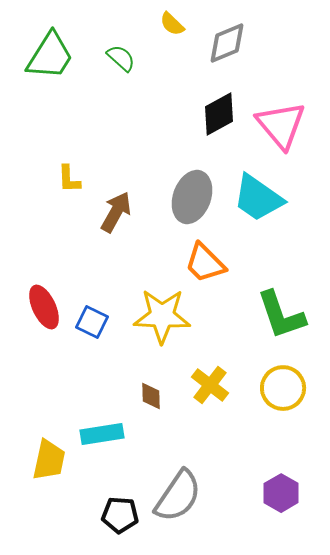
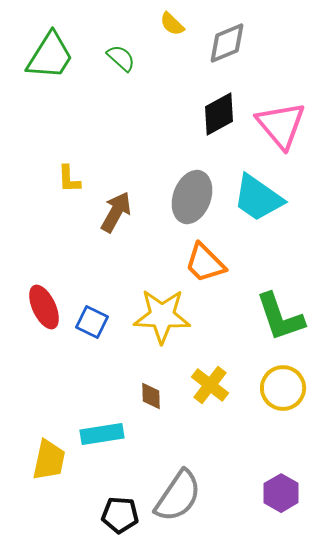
green L-shape: moved 1 px left, 2 px down
